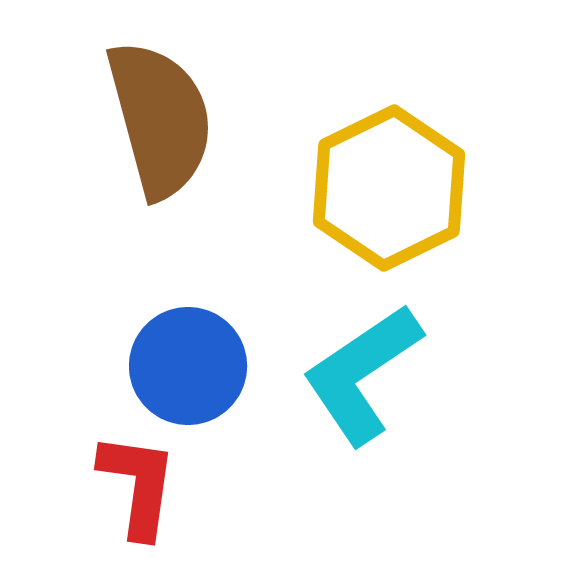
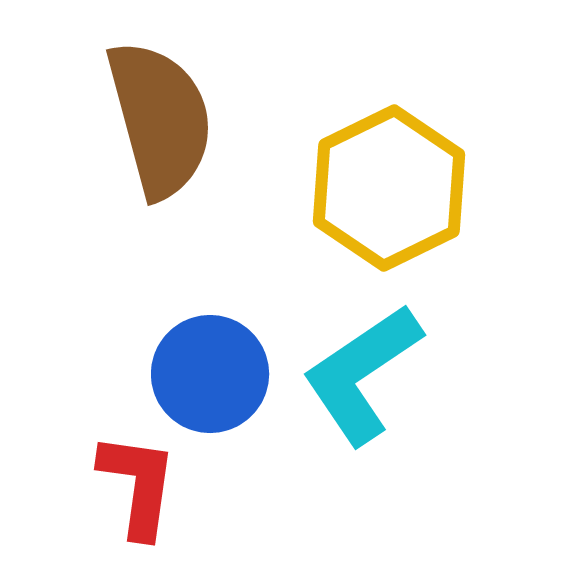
blue circle: moved 22 px right, 8 px down
